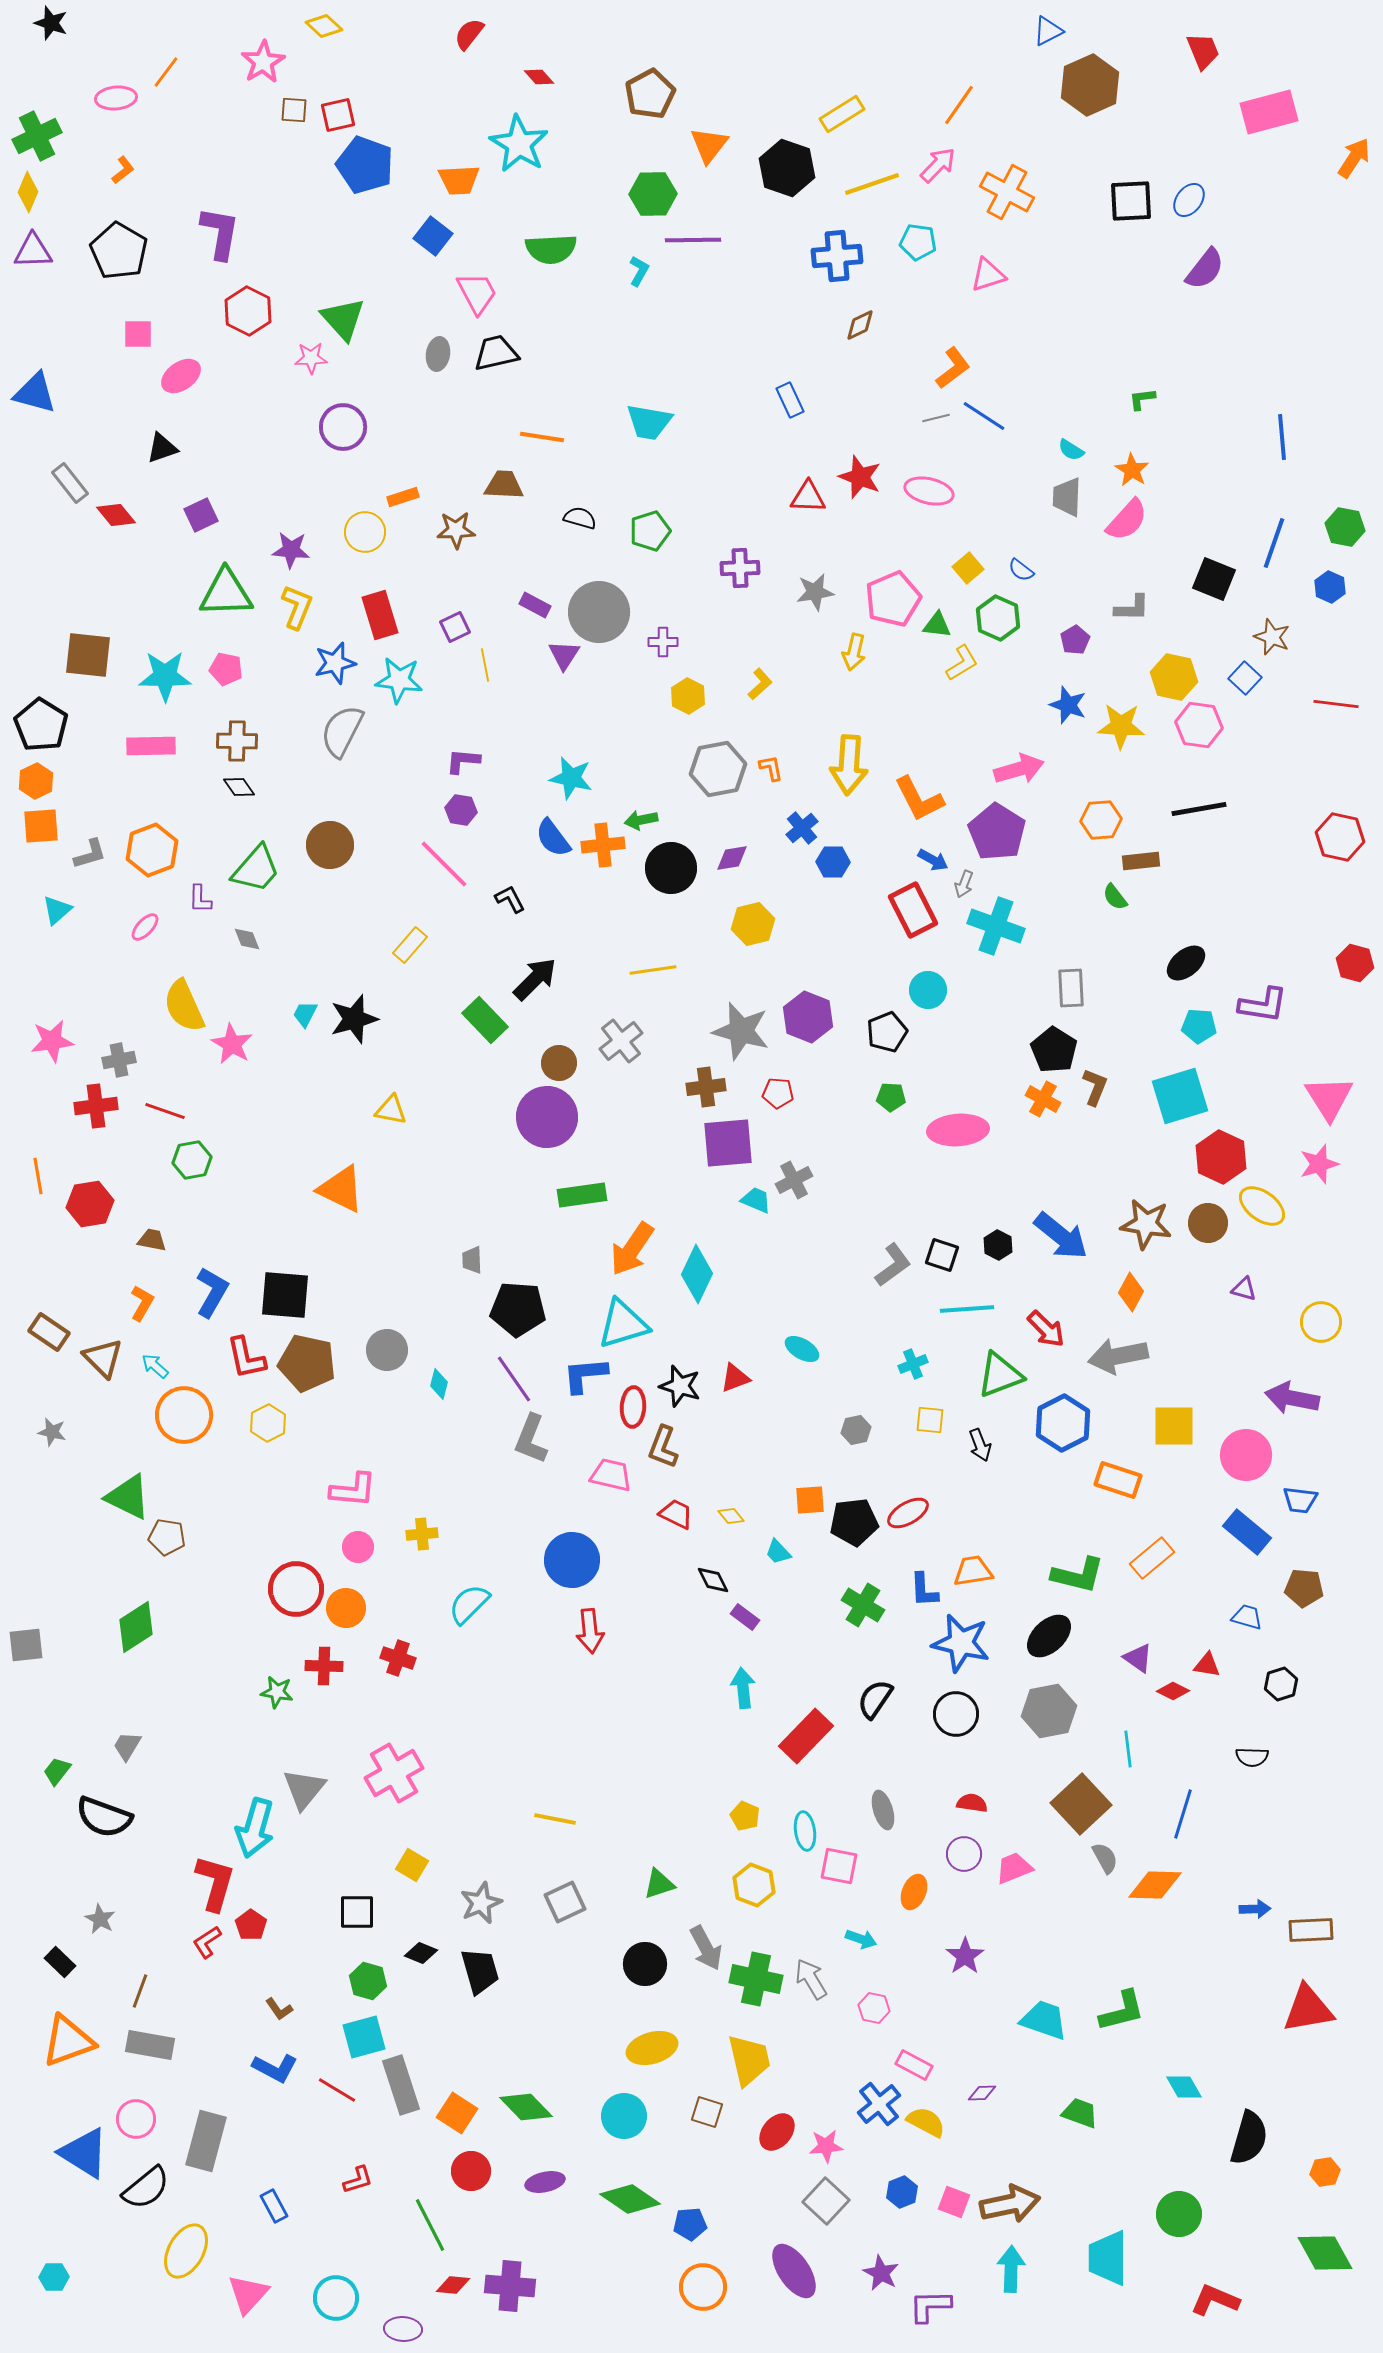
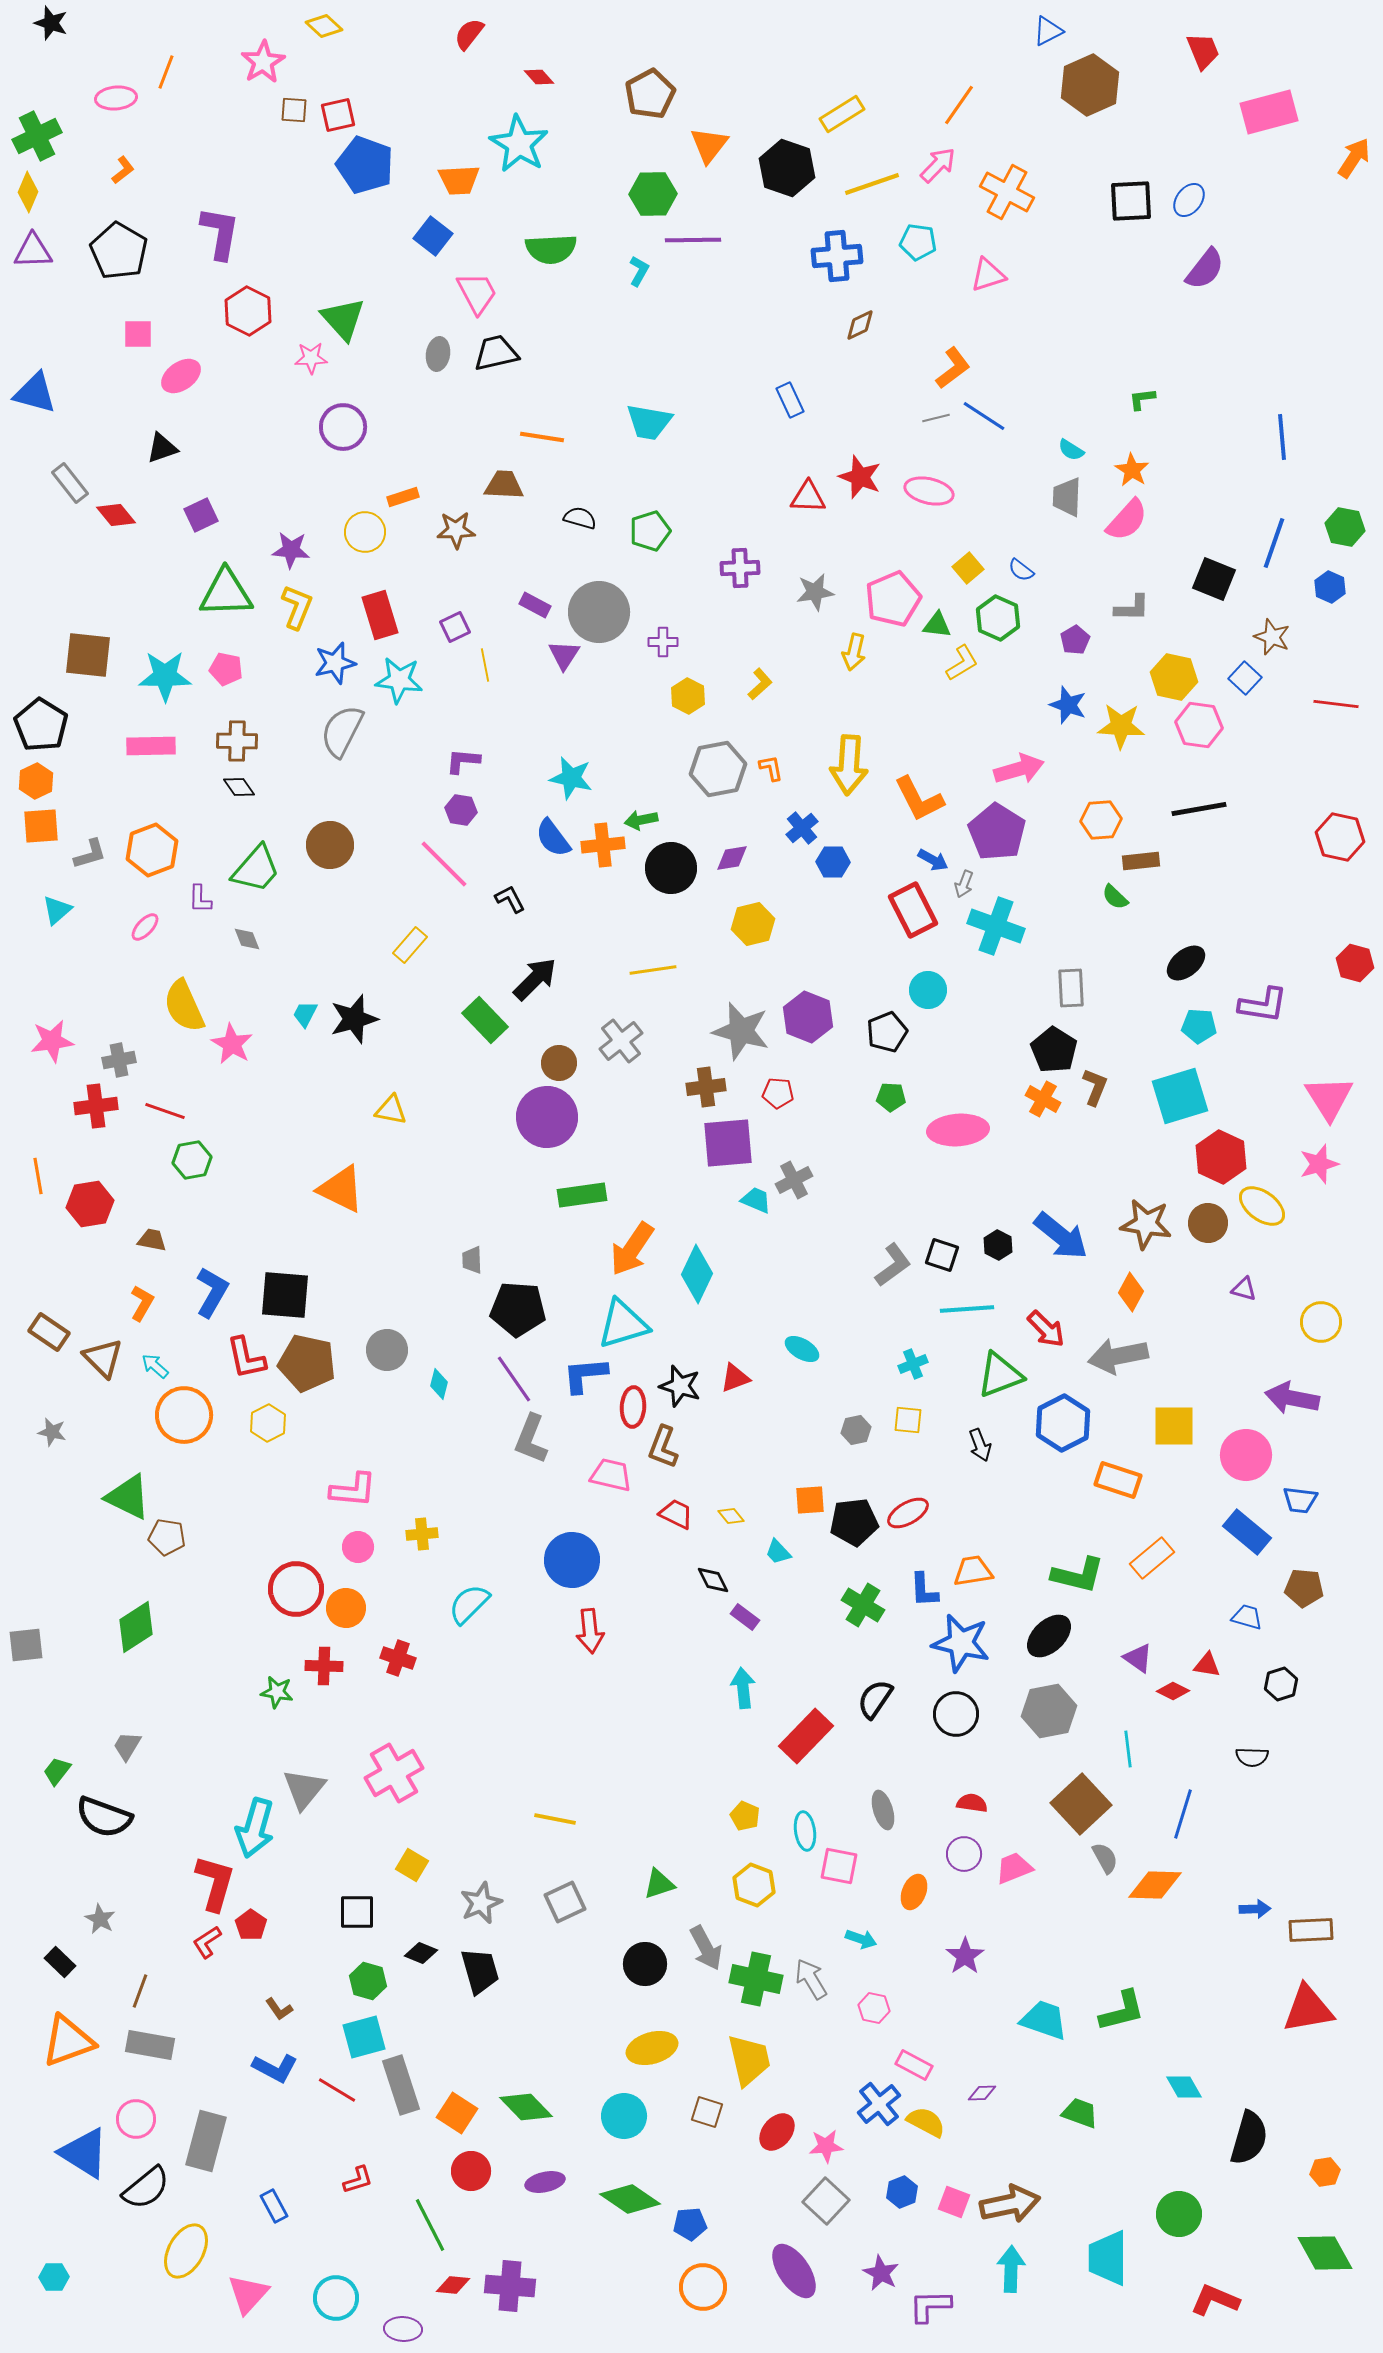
orange line at (166, 72): rotated 16 degrees counterclockwise
green semicircle at (1115, 897): rotated 8 degrees counterclockwise
yellow square at (930, 1420): moved 22 px left
